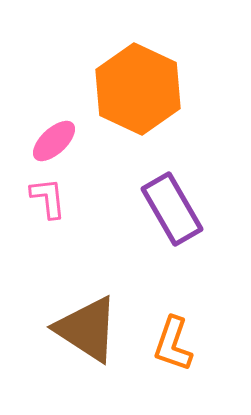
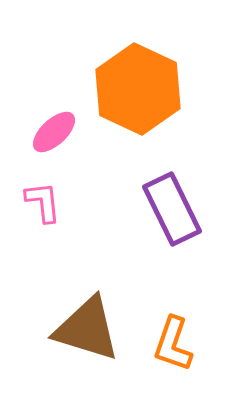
pink ellipse: moved 9 px up
pink L-shape: moved 5 px left, 4 px down
purple rectangle: rotated 4 degrees clockwise
brown triangle: rotated 16 degrees counterclockwise
